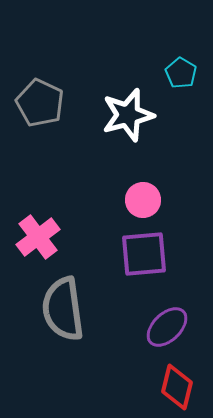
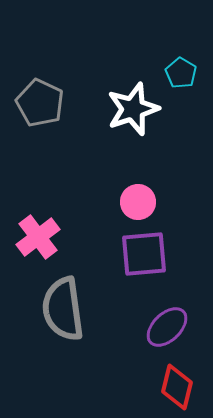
white star: moved 5 px right, 6 px up; rotated 4 degrees counterclockwise
pink circle: moved 5 px left, 2 px down
